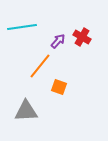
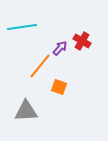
red cross: moved 4 px down
purple arrow: moved 2 px right, 7 px down
